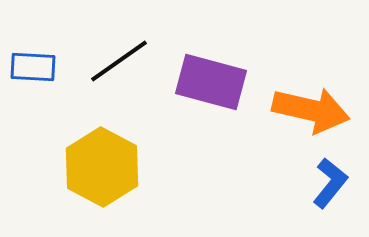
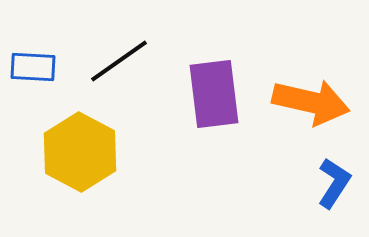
purple rectangle: moved 3 px right, 12 px down; rotated 68 degrees clockwise
orange arrow: moved 8 px up
yellow hexagon: moved 22 px left, 15 px up
blue L-shape: moved 4 px right; rotated 6 degrees counterclockwise
